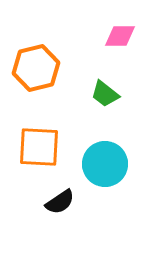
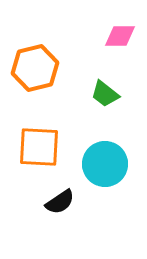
orange hexagon: moved 1 px left
